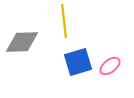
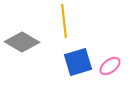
gray diamond: rotated 32 degrees clockwise
